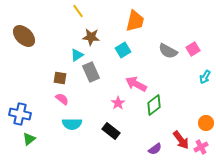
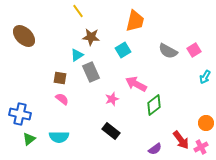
pink square: moved 1 px right, 1 px down
pink star: moved 6 px left, 4 px up; rotated 16 degrees clockwise
cyan semicircle: moved 13 px left, 13 px down
